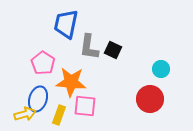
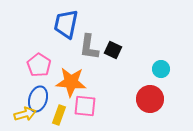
pink pentagon: moved 4 px left, 2 px down
